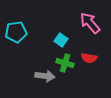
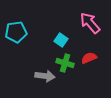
red semicircle: rotated 147 degrees clockwise
